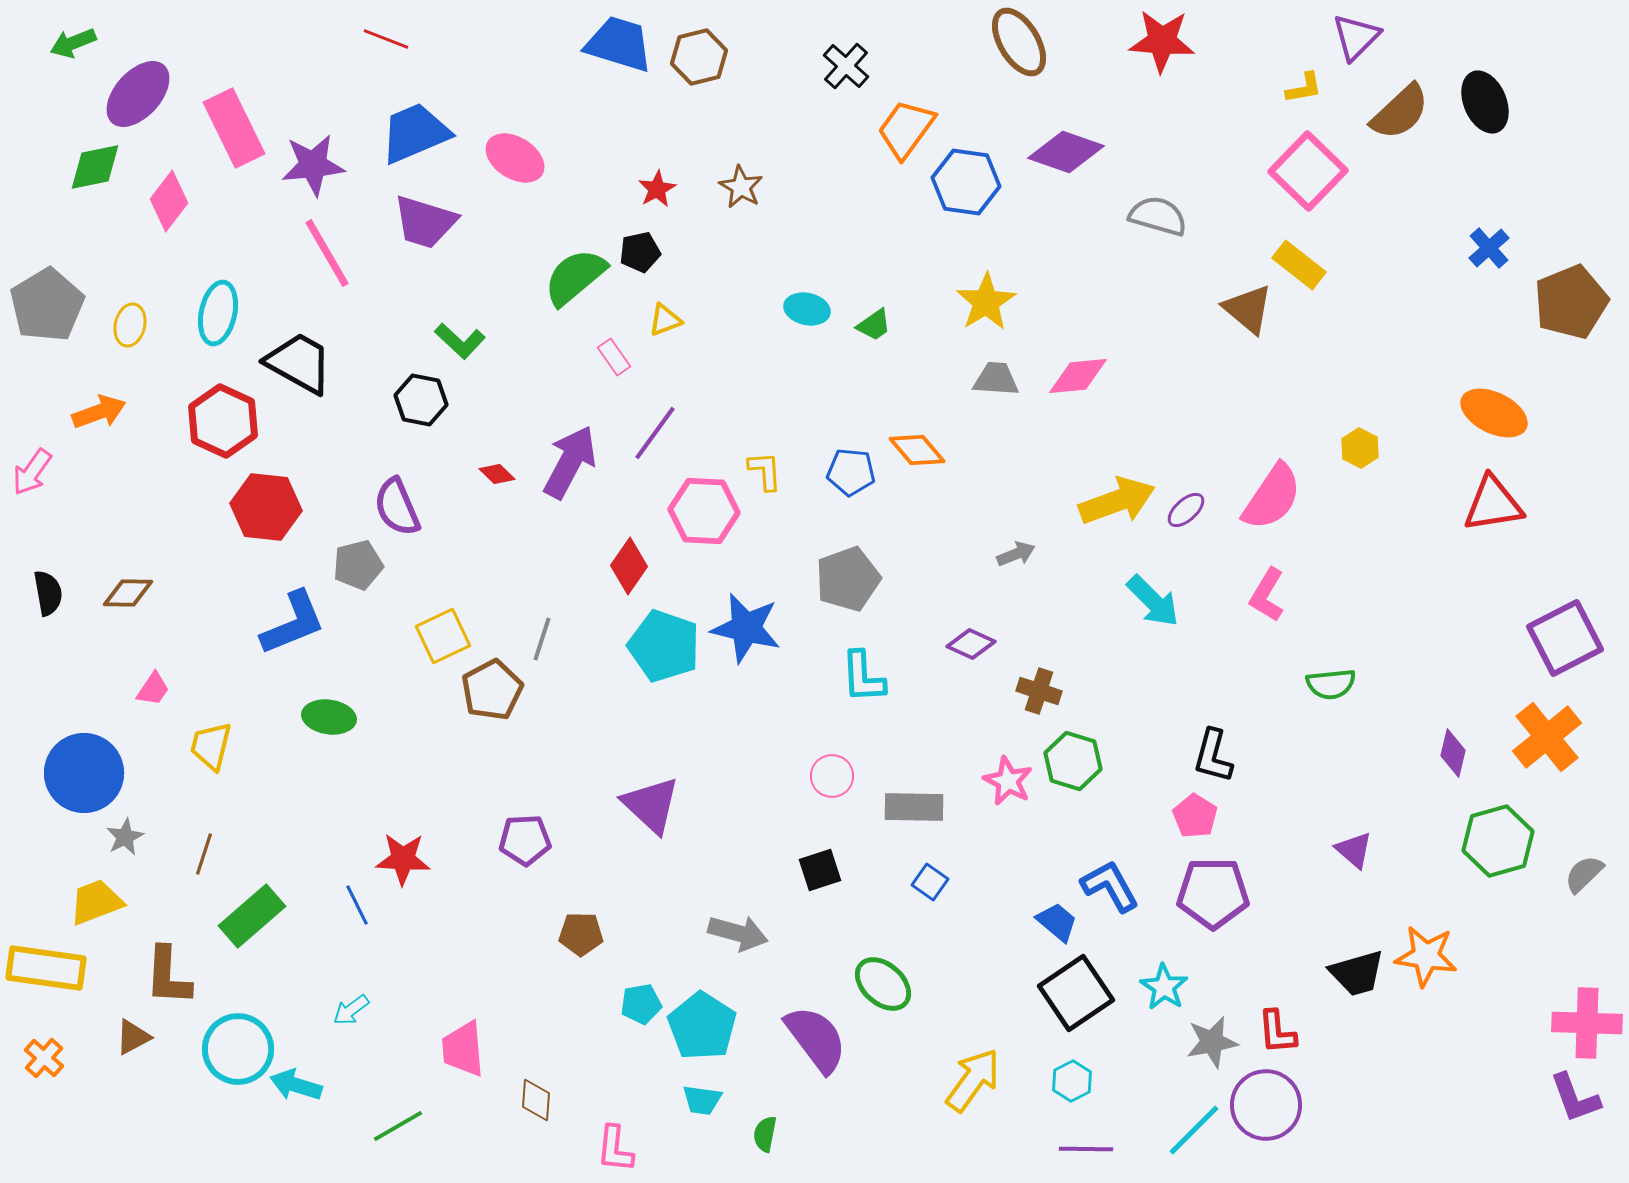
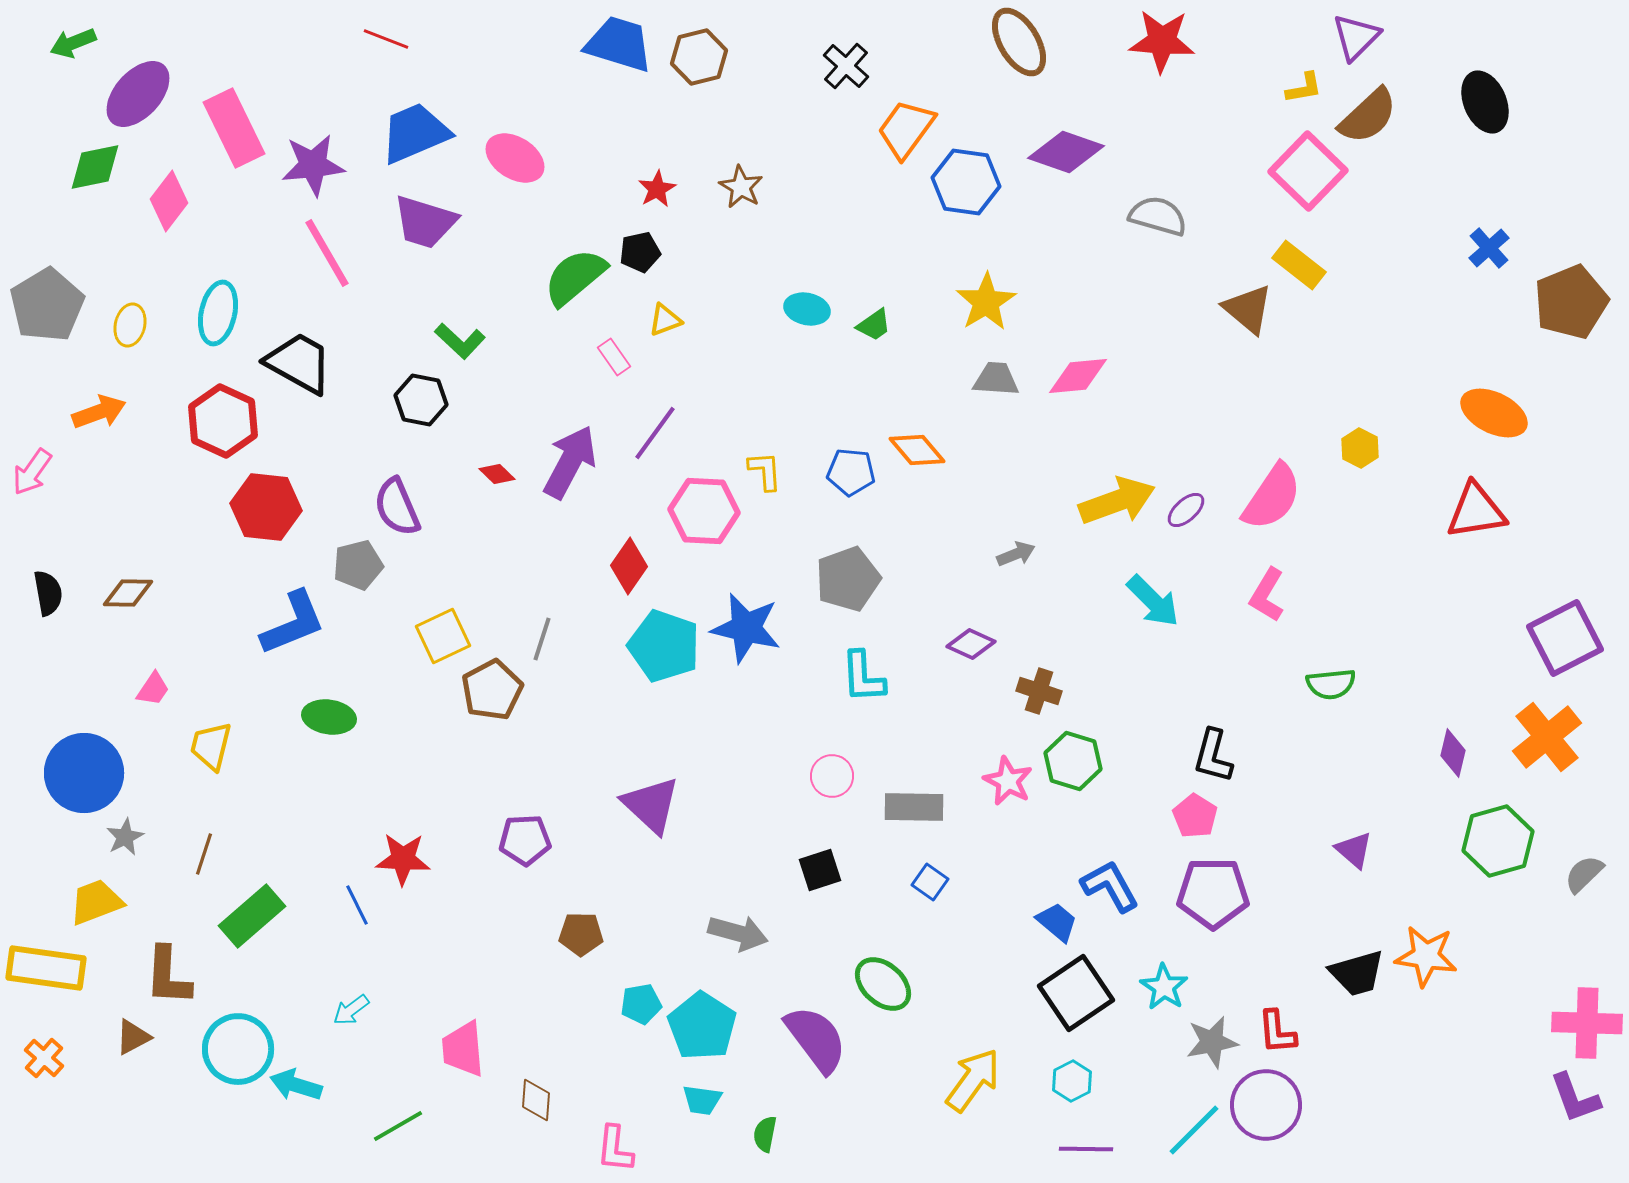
brown semicircle at (1400, 112): moved 32 px left, 4 px down
red triangle at (1493, 504): moved 17 px left, 7 px down
